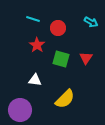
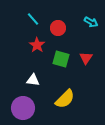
cyan line: rotated 32 degrees clockwise
white triangle: moved 2 px left
purple circle: moved 3 px right, 2 px up
